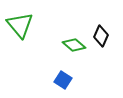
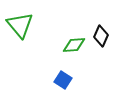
green diamond: rotated 45 degrees counterclockwise
